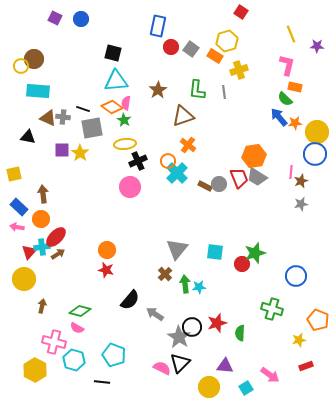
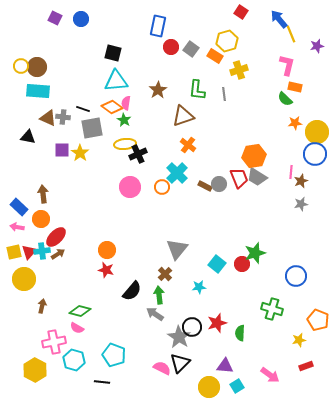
purple star at (317, 46): rotated 16 degrees counterclockwise
brown circle at (34, 59): moved 3 px right, 8 px down
gray line at (224, 92): moved 2 px down
blue arrow at (279, 117): moved 98 px up
black cross at (138, 161): moved 7 px up
orange circle at (168, 161): moved 6 px left, 26 px down
yellow square at (14, 174): moved 78 px down
cyan cross at (42, 247): moved 4 px down
cyan square at (215, 252): moved 2 px right, 12 px down; rotated 30 degrees clockwise
green arrow at (185, 284): moved 26 px left, 11 px down
black semicircle at (130, 300): moved 2 px right, 9 px up
pink cross at (54, 342): rotated 25 degrees counterclockwise
cyan square at (246, 388): moved 9 px left, 2 px up
